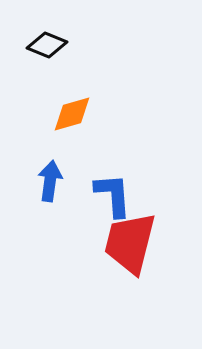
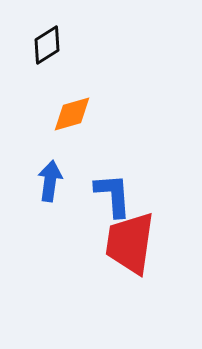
black diamond: rotated 54 degrees counterclockwise
red trapezoid: rotated 6 degrees counterclockwise
